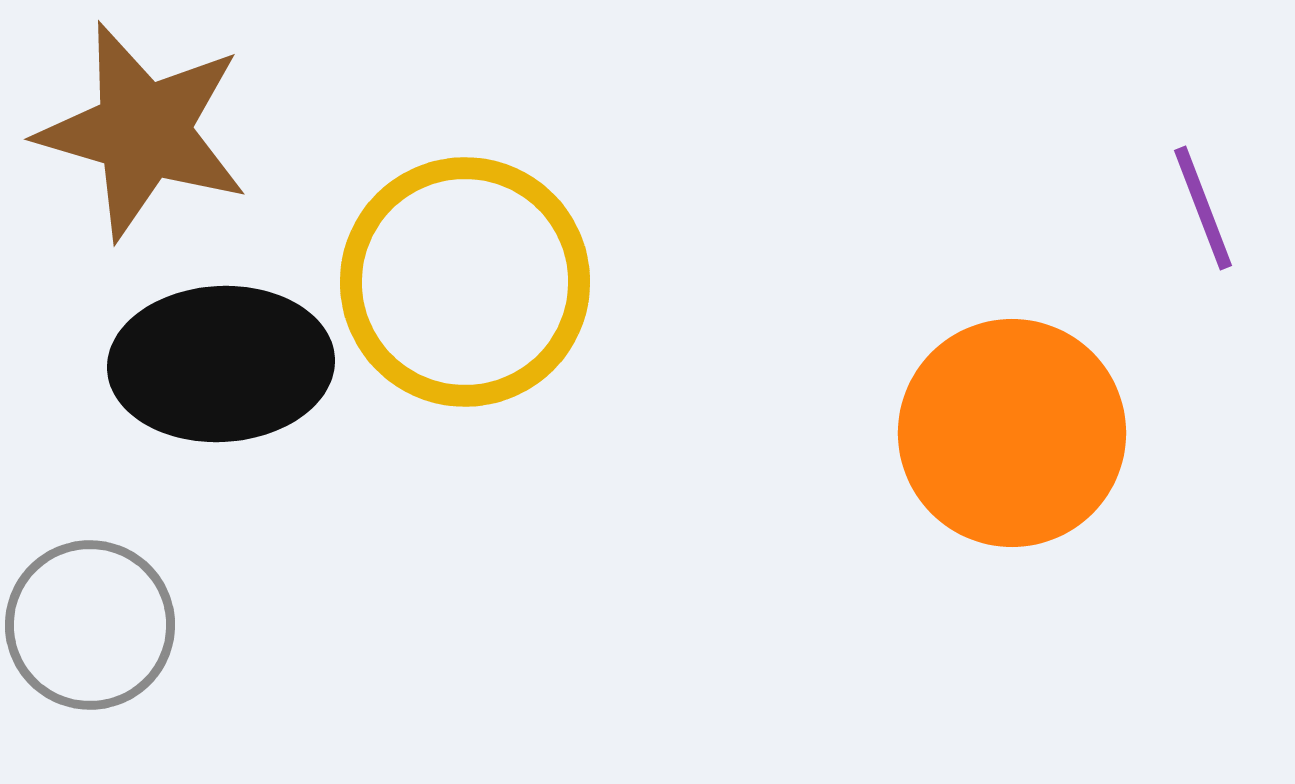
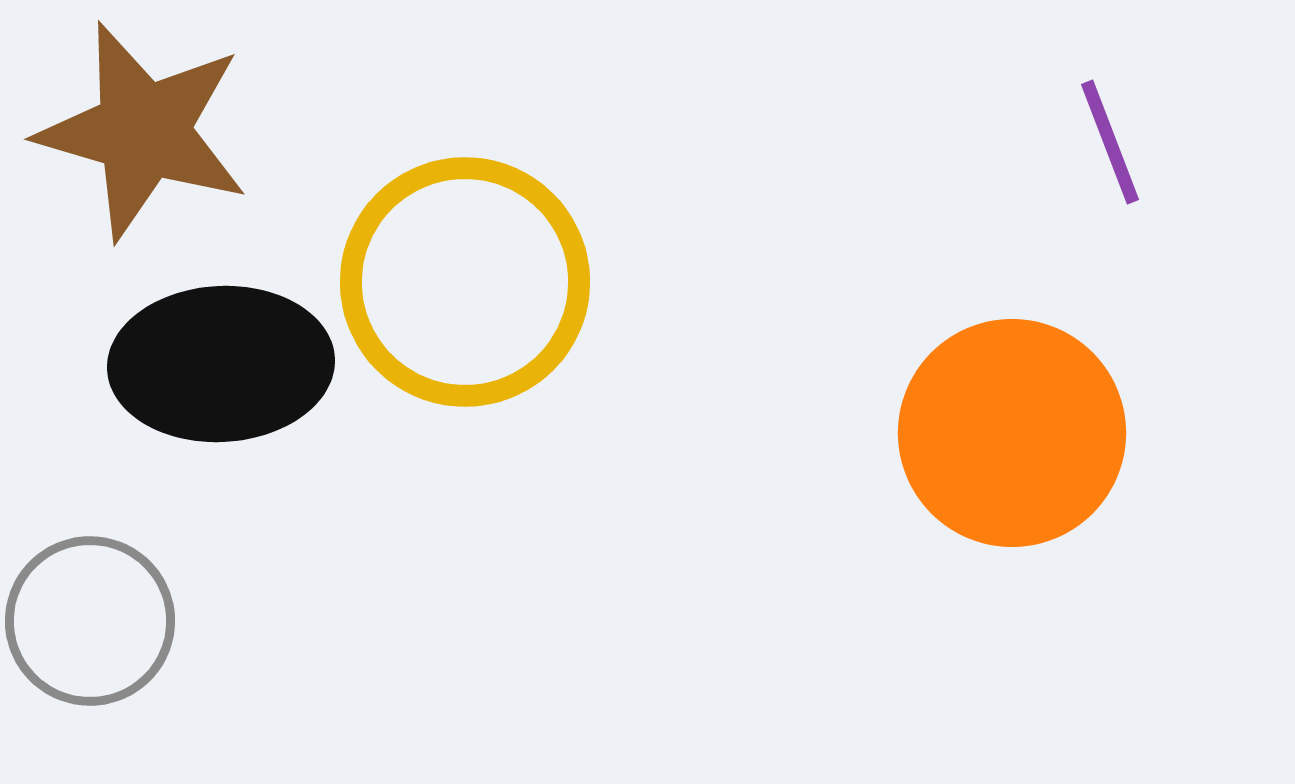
purple line: moved 93 px left, 66 px up
gray circle: moved 4 px up
